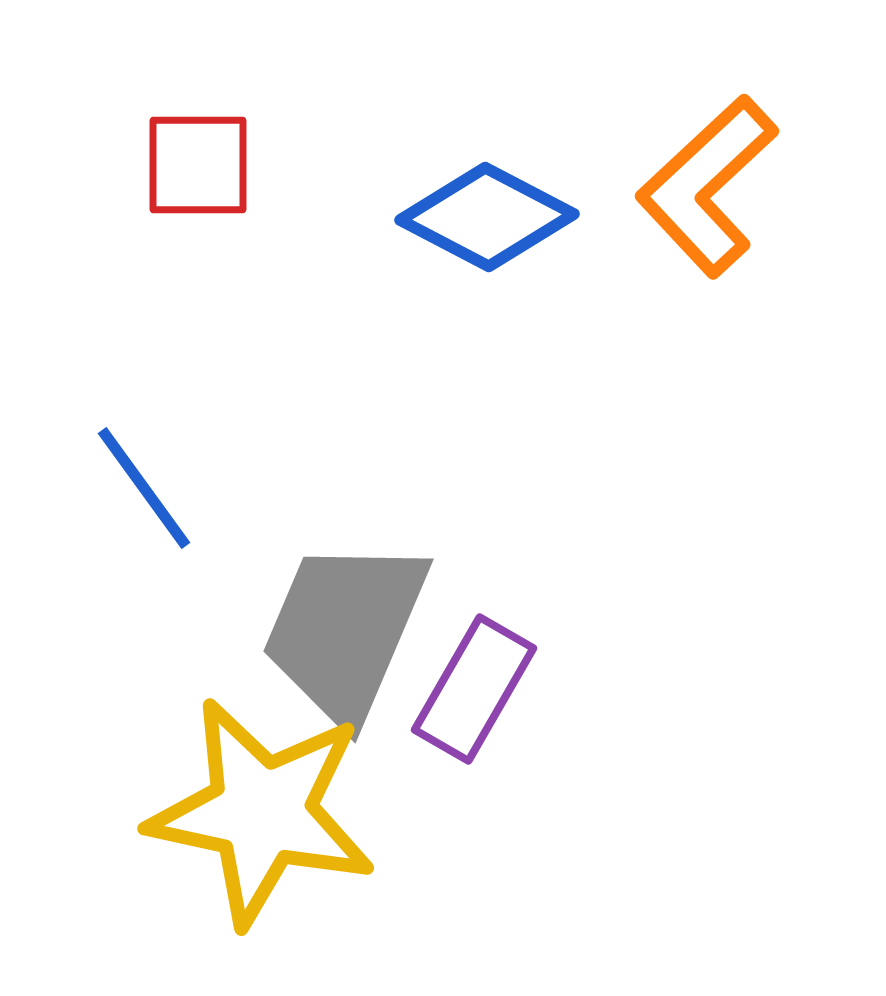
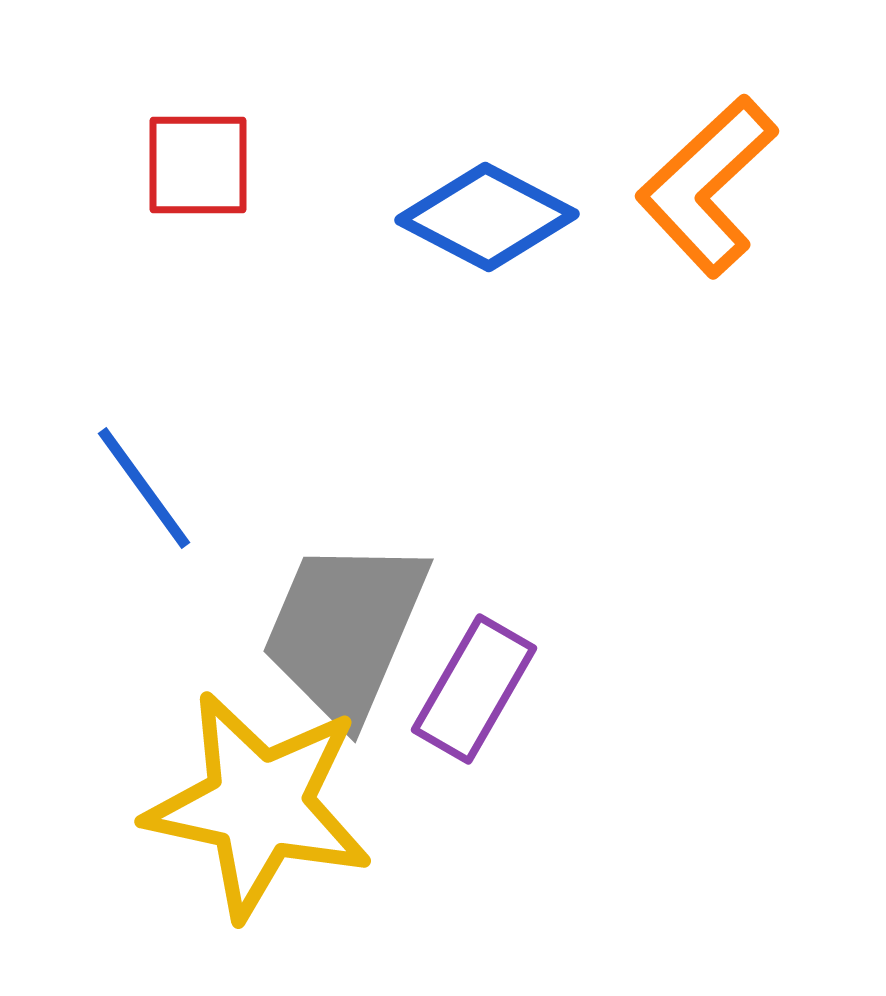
yellow star: moved 3 px left, 7 px up
